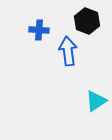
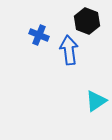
blue cross: moved 5 px down; rotated 18 degrees clockwise
blue arrow: moved 1 px right, 1 px up
